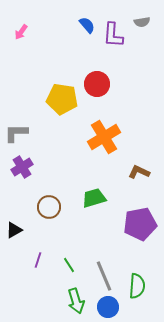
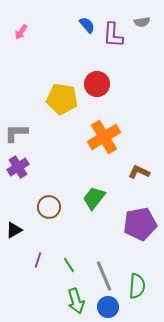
purple cross: moved 4 px left
green trapezoid: rotated 35 degrees counterclockwise
